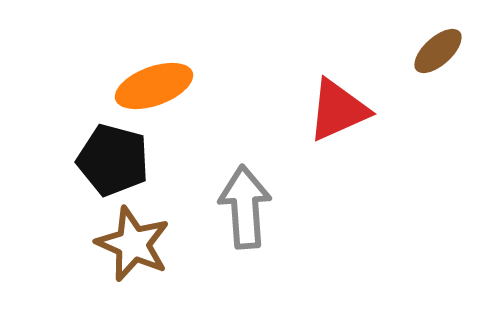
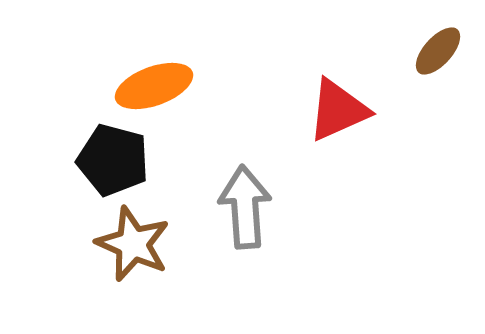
brown ellipse: rotated 6 degrees counterclockwise
